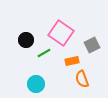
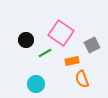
green line: moved 1 px right
